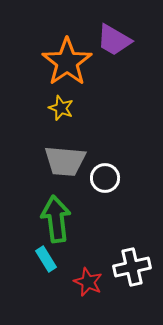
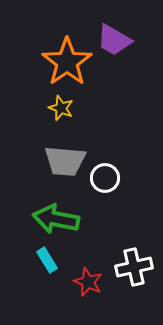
green arrow: rotated 72 degrees counterclockwise
cyan rectangle: moved 1 px right, 1 px down
white cross: moved 2 px right
